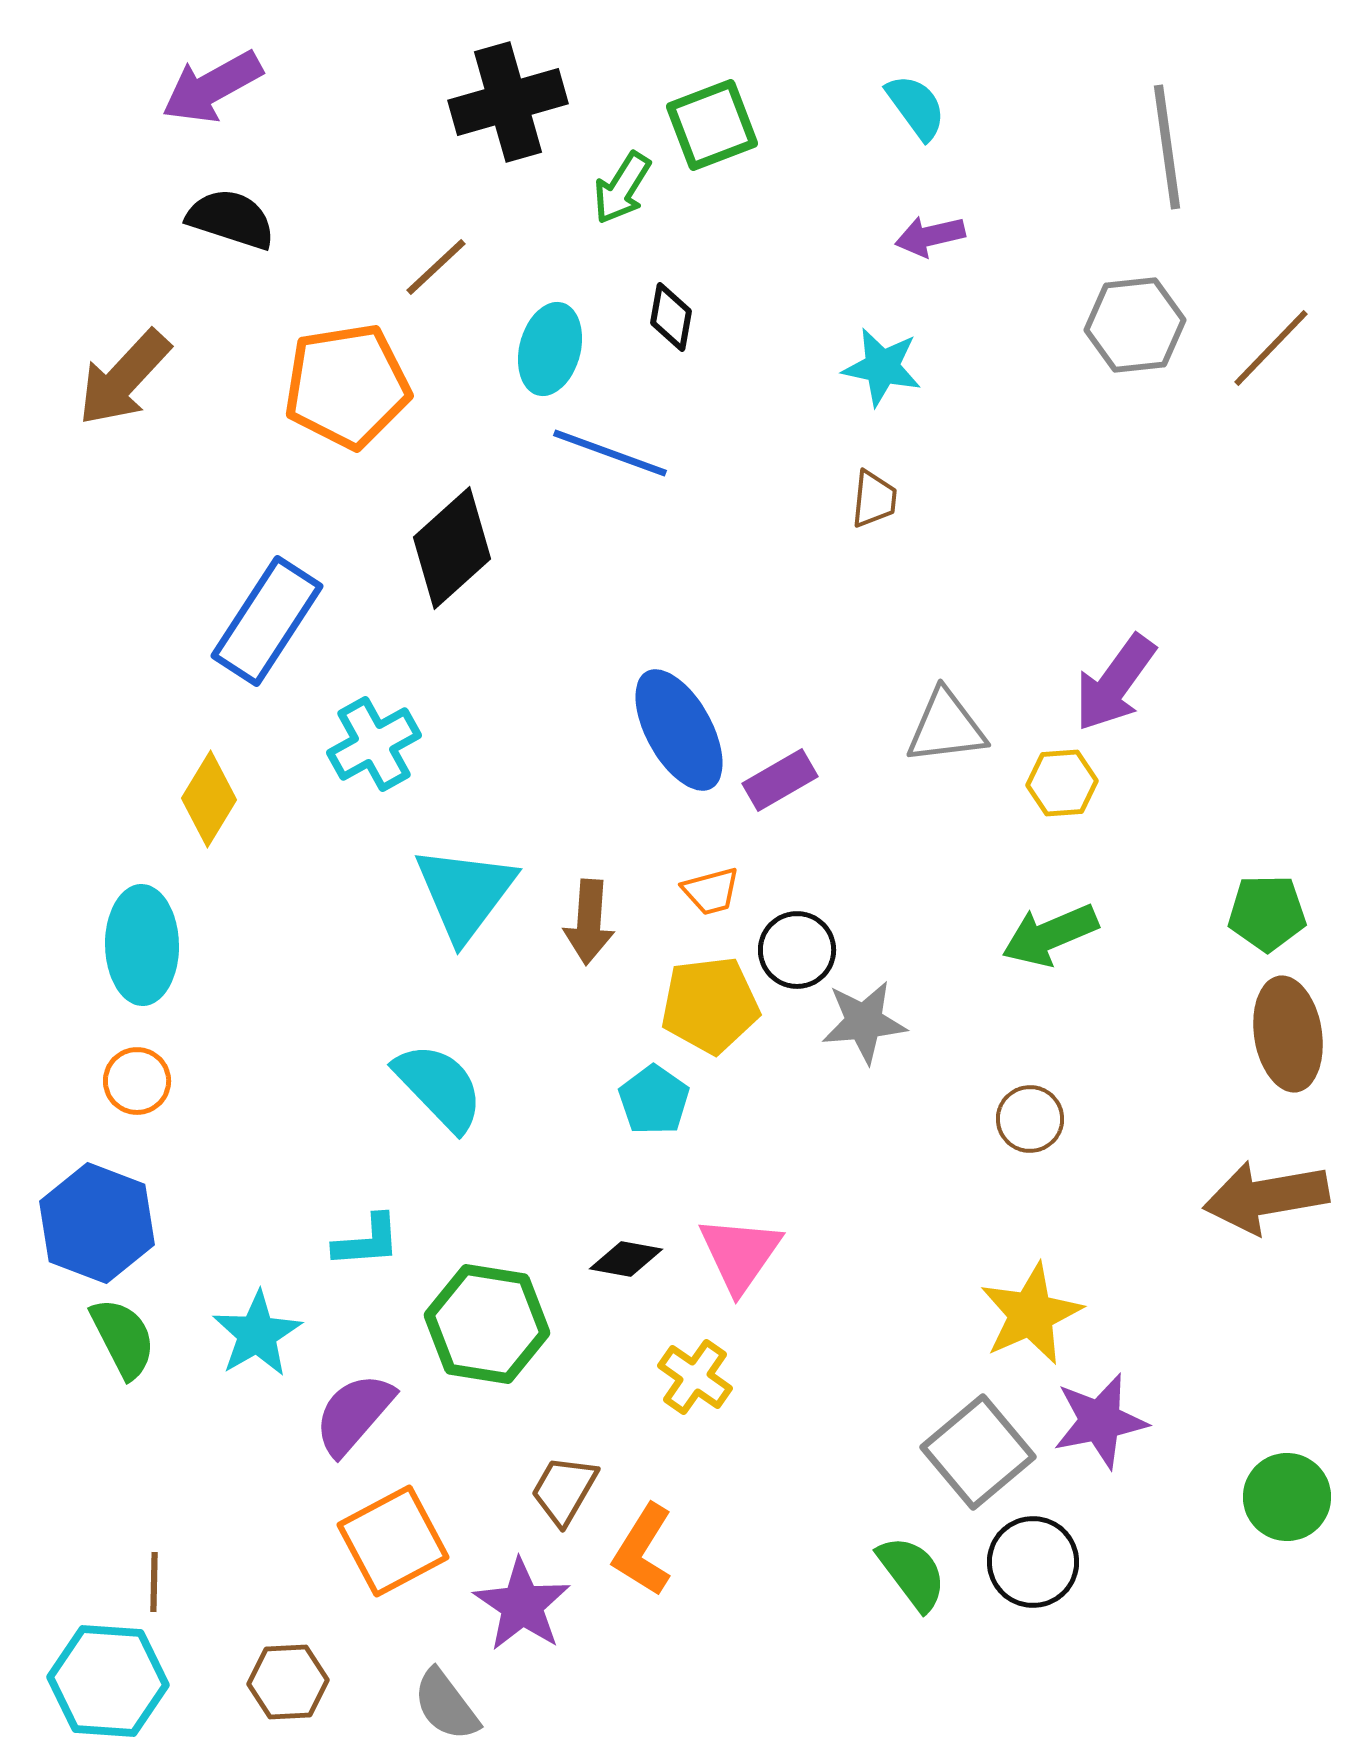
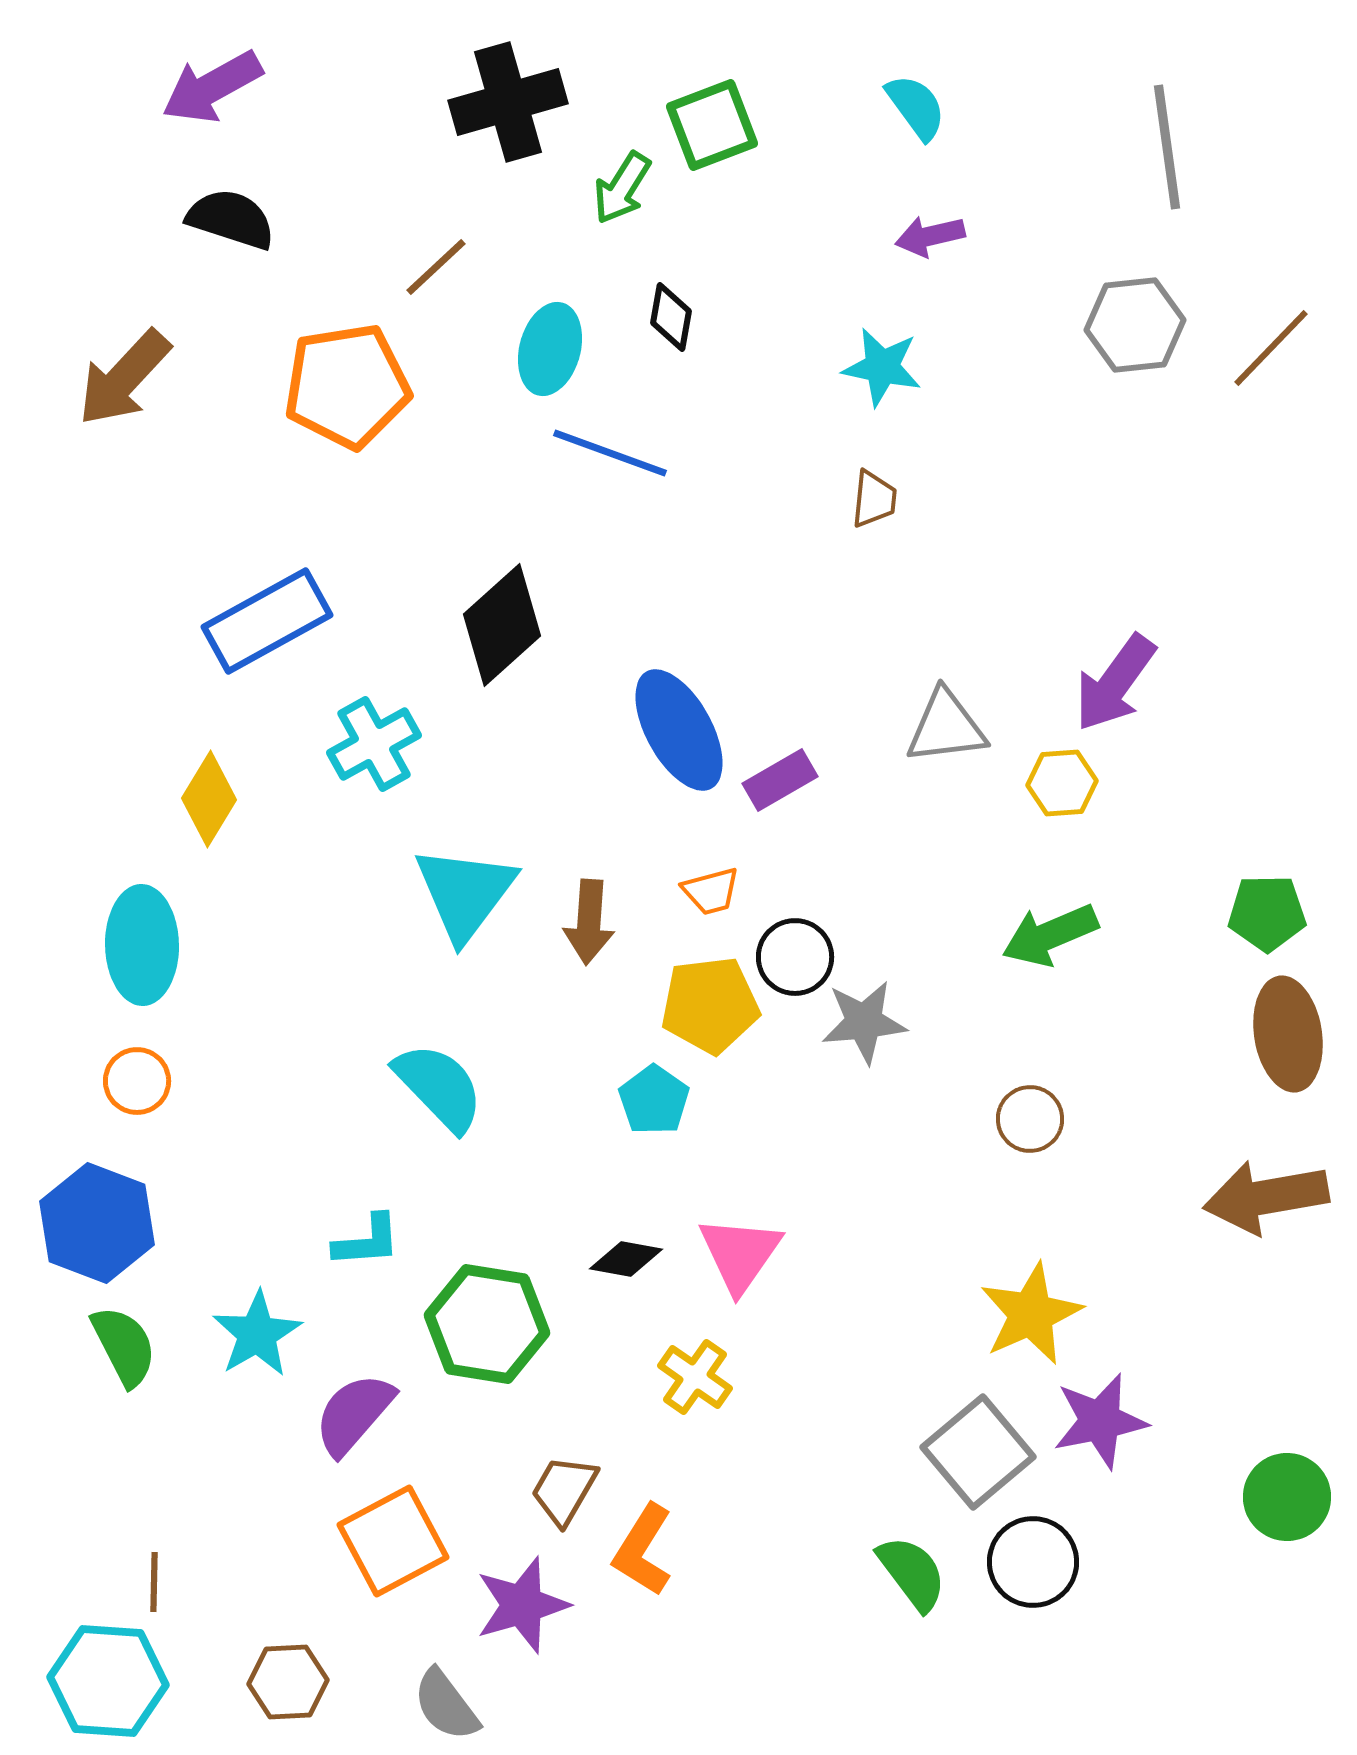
black diamond at (452, 548): moved 50 px right, 77 px down
blue rectangle at (267, 621): rotated 28 degrees clockwise
black circle at (797, 950): moved 2 px left, 7 px down
green semicircle at (123, 1338): moved 1 px right, 8 px down
purple star at (522, 1605): rotated 22 degrees clockwise
